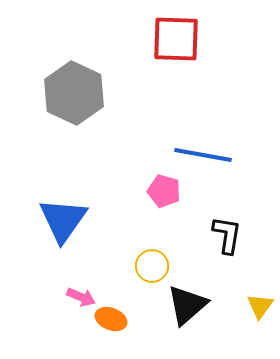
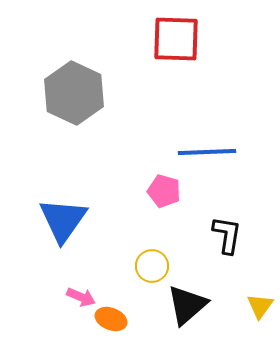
blue line: moved 4 px right, 3 px up; rotated 12 degrees counterclockwise
